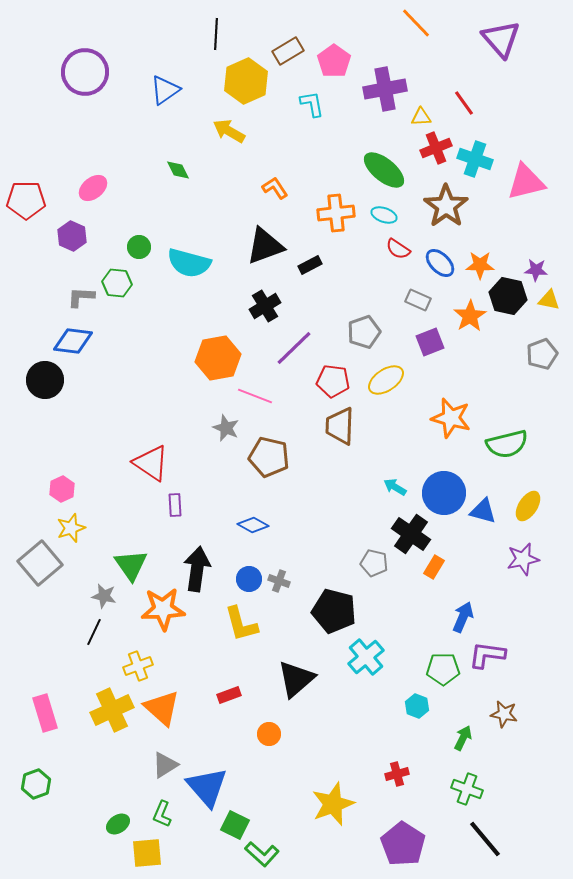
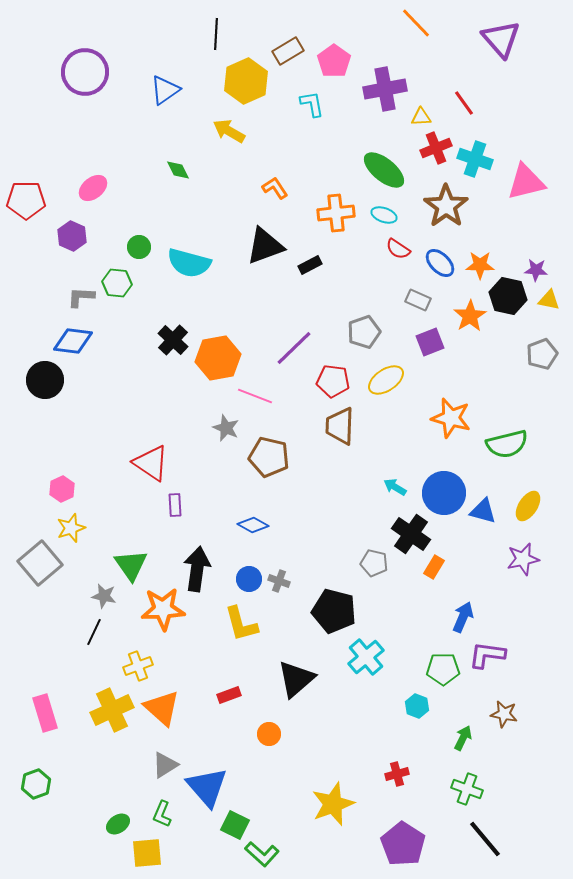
black cross at (265, 306): moved 92 px left, 34 px down; rotated 16 degrees counterclockwise
